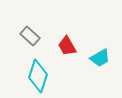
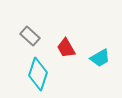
red trapezoid: moved 1 px left, 2 px down
cyan diamond: moved 2 px up
